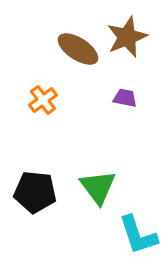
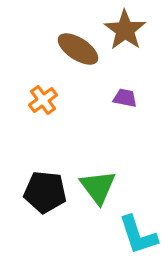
brown star: moved 2 px left, 7 px up; rotated 15 degrees counterclockwise
black pentagon: moved 10 px right
